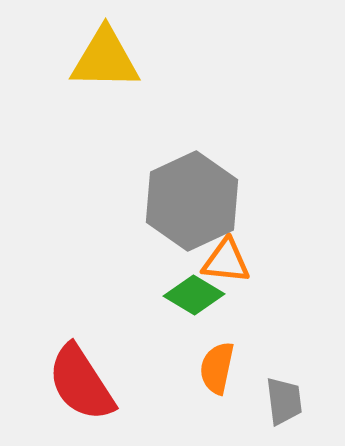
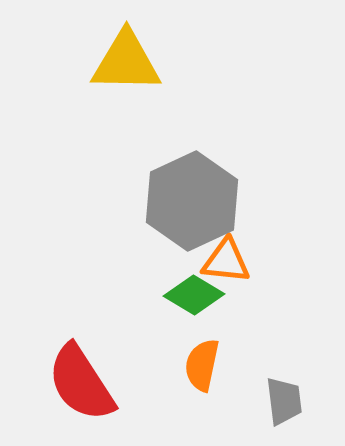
yellow triangle: moved 21 px right, 3 px down
orange semicircle: moved 15 px left, 3 px up
